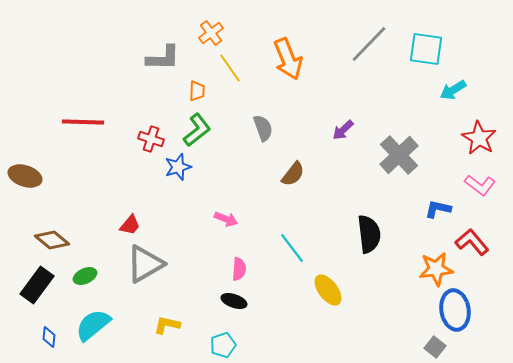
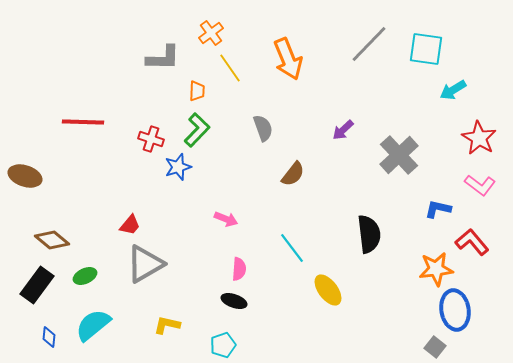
green L-shape: rotated 8 degrees counterclockwise
